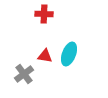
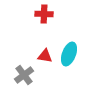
gray cross: moved 1 px down
